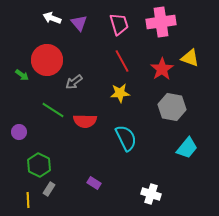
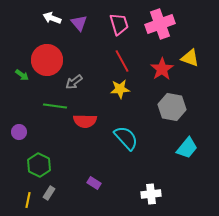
pink cross: moved 1 px left, 2 px down; rotated 12 degrees counterclockwise
yellow star: moved 4 px up
green line: moved 2 px right, 4 px up; rotated 25 degrees counterclockwise
cyan semicircle: rotated 16 degrees counterclockwise
gray rectangle: moved 4 px down
white cross: rotated 24 degrees counterclockwise
yellow line: rotated 14 degrees clockwise
